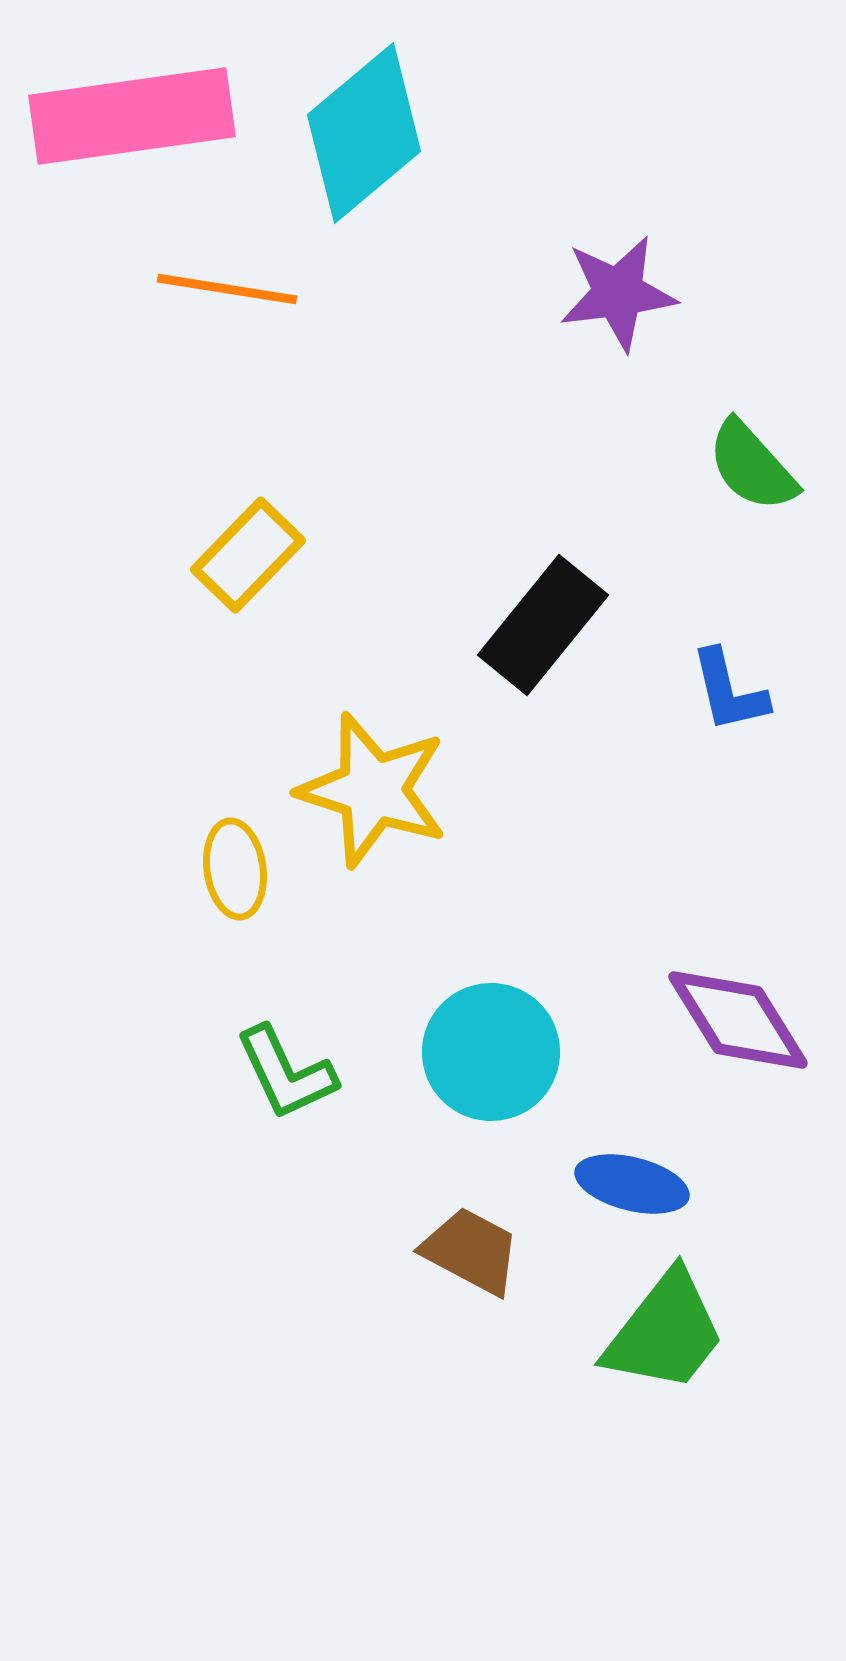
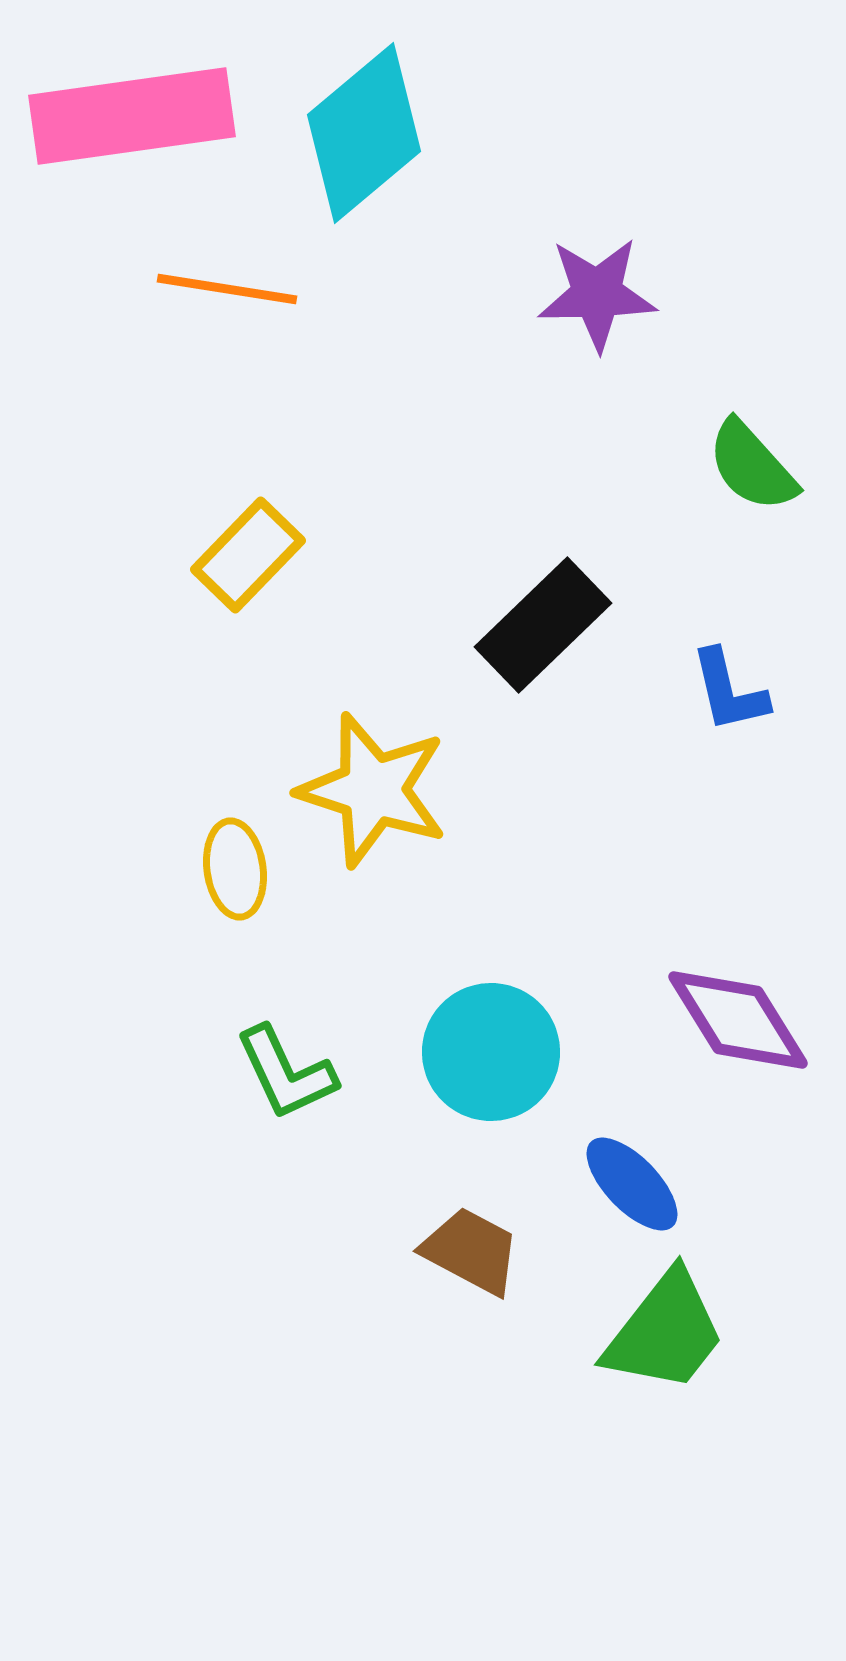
purple star: moved 21 px left, 1 px down; rotated 6 degrees clockwise
black rectangle: rotated 7 degrees clockwise
blue ellipse: rotated 32 degrees clockwise
